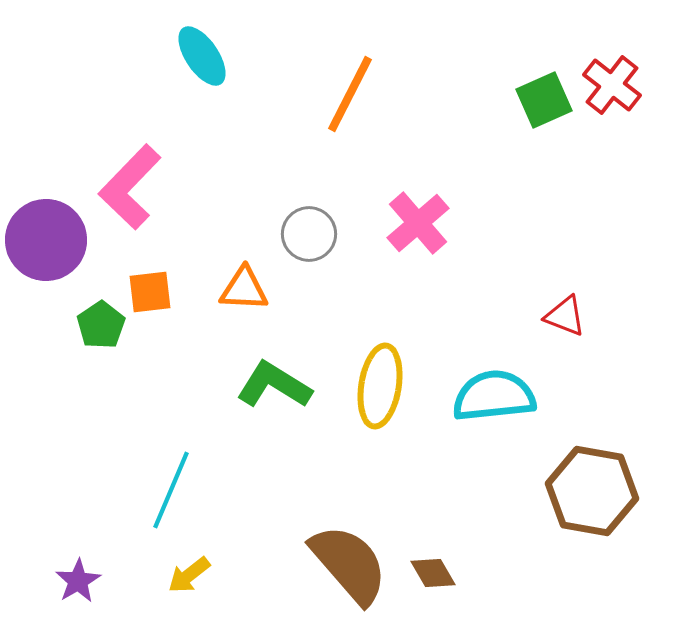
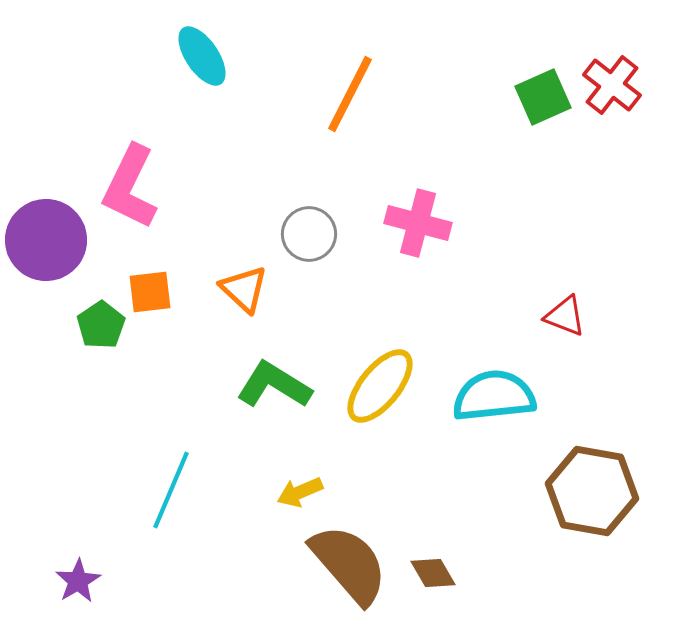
green square: moved 1 px left, 3 px up
pink L-shape: rotated 18 degrees counterclockwise
pink cross: rotated 34 degrees counterclockwise
orange triangle: rotated 40 degrees clockwise
yellow ellipse: rotated 30 degrees clockwise
yellow arrow: moved 111 px right, 83 px up; rotated 15 degrees clockwise
